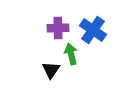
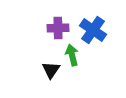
green arrow: moved 1 px right, 1 px down
